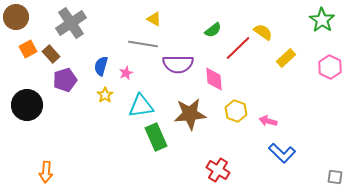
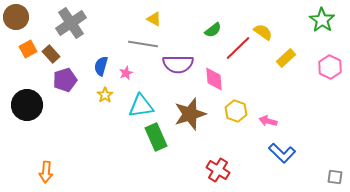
brown star: rotated 12 degrees counterclockwise
